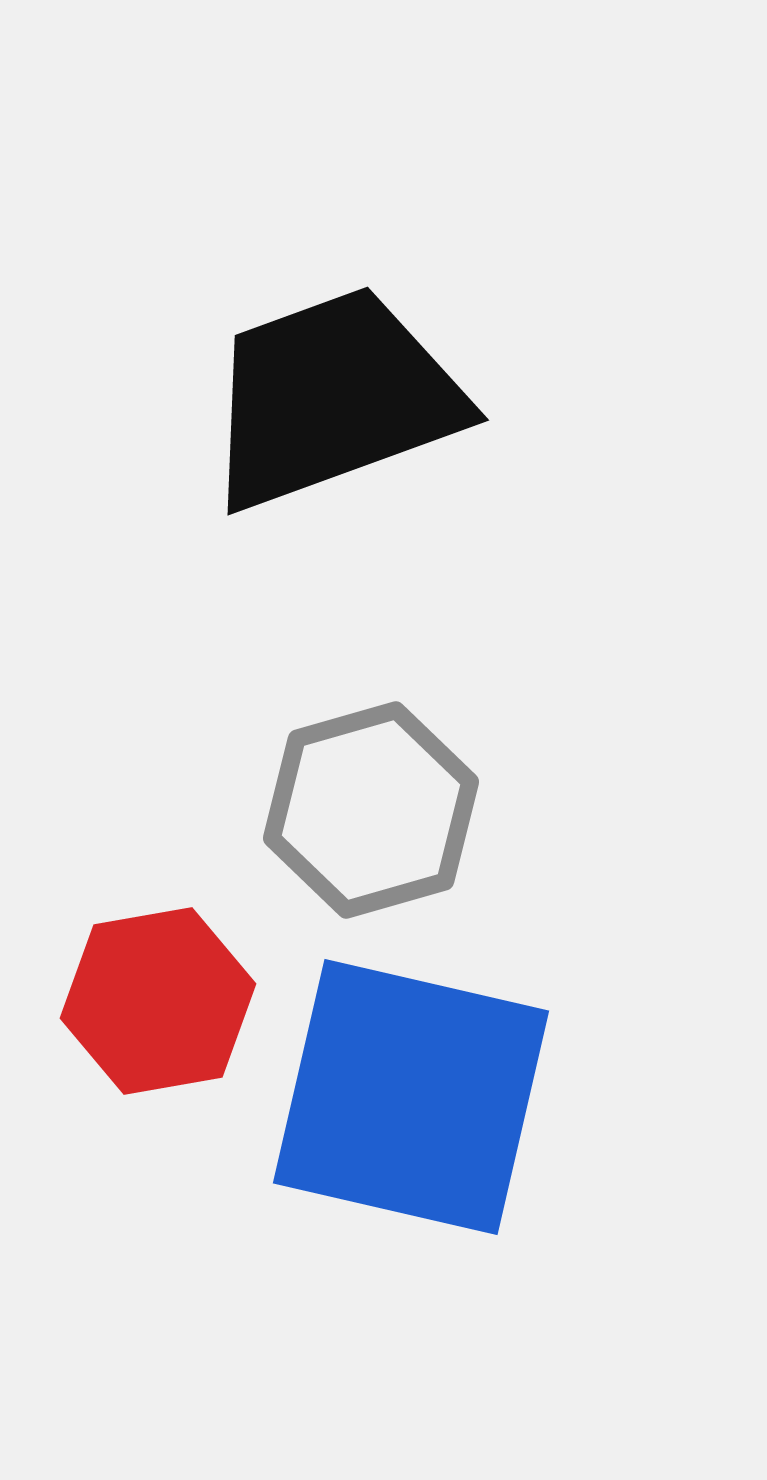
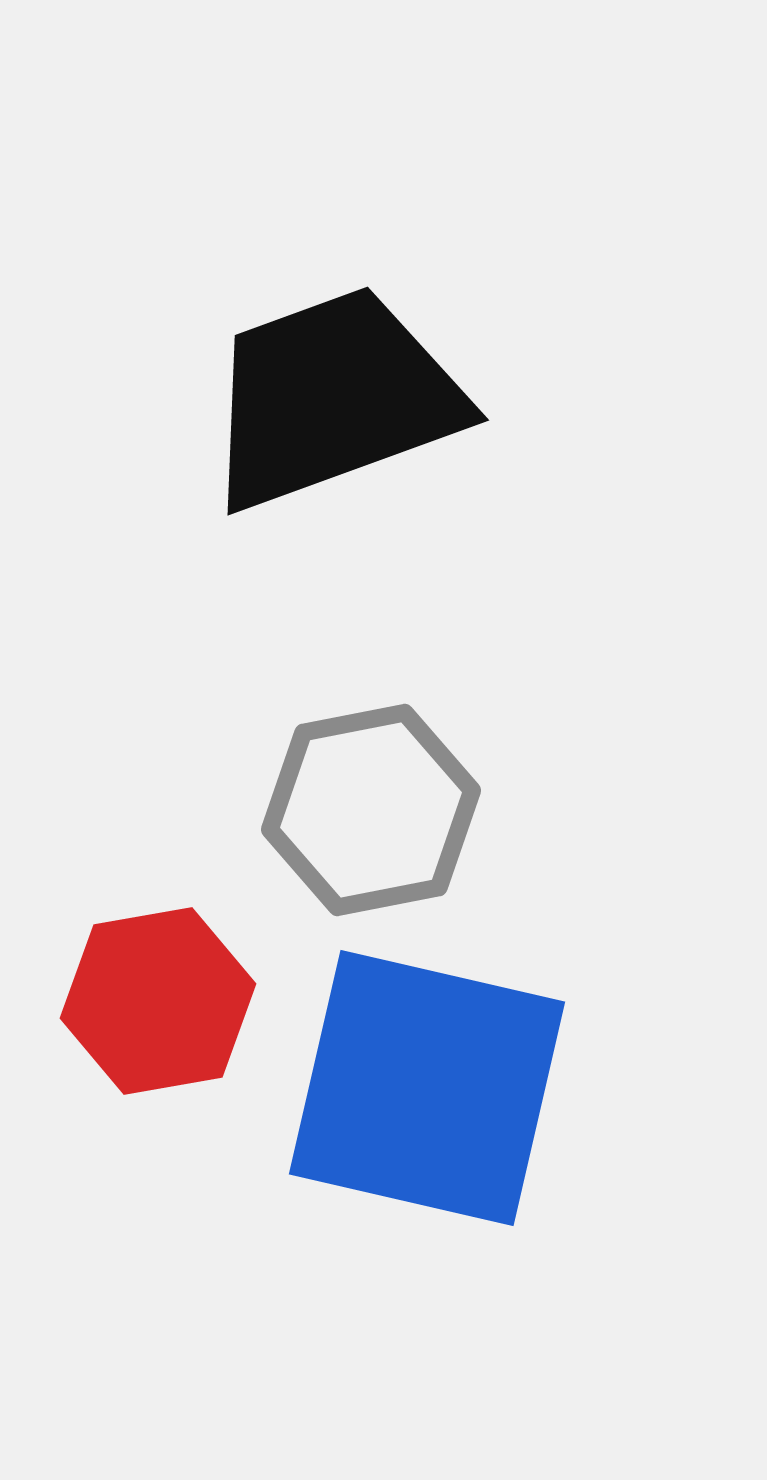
gray hexagon: rotated 5 degrees clockwise
blue square: moved 16 px right, 9 px up
